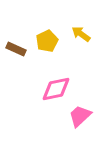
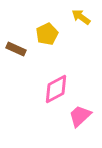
yellow arrow: moved 17 px up
yellow pentagon: moved 7 px up
pink diamond: rotated 16 degrees counterclockwise
